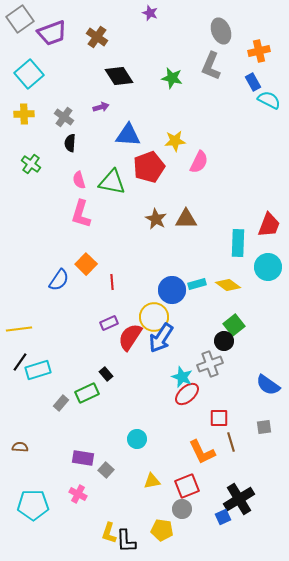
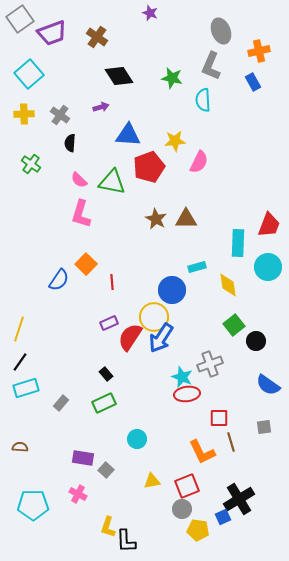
cyan semicircle at (269, 100): moved 66 px left; rotated 120 degrees counterclockwise
gray cross at (64, 117): moved 4 px left, 2 px up
pink semicircle at (79, 180): rotated 30 degrees counterclockwise
cyan rectangle at (197, 284): moved 17 px up
yellow diamond at (228, 285): rotated 45 degrees clockwise
yellow line at (19, 329): rotated 65 degrees counterclockwise
black circle at (224, 341): moved 32 px right
cyan rectangle at (38, 370): moved 12 px left, 18 px down
green rectangle at (87, 393): moved 17 px right, 10 px down
red ellipse at (187, 394): rotated 35 degrees clockwise
yellow pentagon at (162, 530): moved 36 px right
yellow L-shape at (109, 533): moved 1 px left, 6 px up
